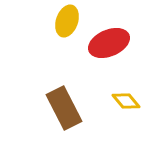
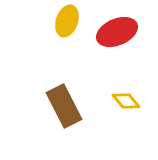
red ellipse: moved 8 px right, 11 px up
brown rectangle: moved 2 px up
